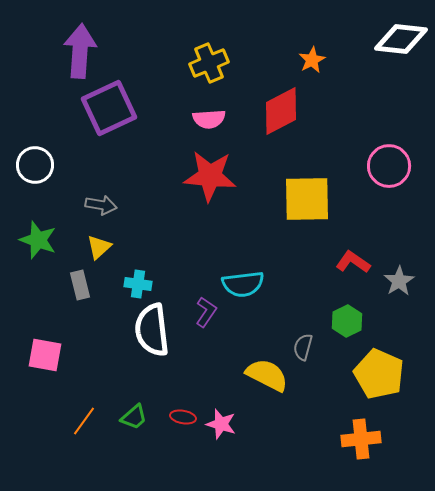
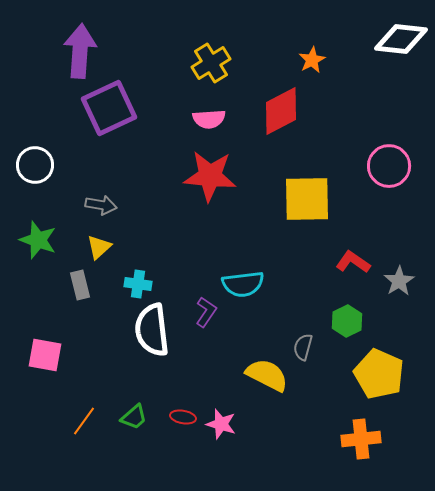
yellow cross: moved 2 px right; rotated 9 degrees counterclockwise
